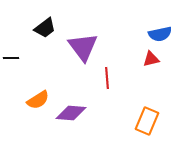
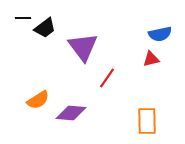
black line: moved 12 px right, 40 px up
red line: rotated 40 degrees clockwise
orange rectangle: rotated 24 degrees counterclockwise
